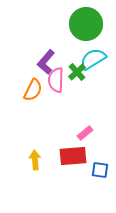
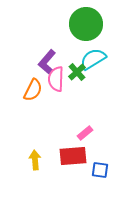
purple L-shape: moved 1 px right
pink semicircle: moved 1 px up
